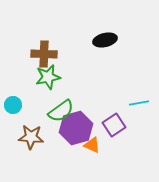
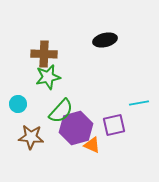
cyan circle: moved 5 px right, 1 px up
green semicircle: rotated 12 degrees counterclockwise
purple square: rotated 20 degrees clockwise
